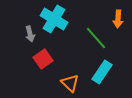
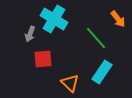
orange arrow: rotated 42 degrees counterclockwise
gray arrow: rotated 35 degrees clockwise
red square: rotated 30 degrees clockwise
